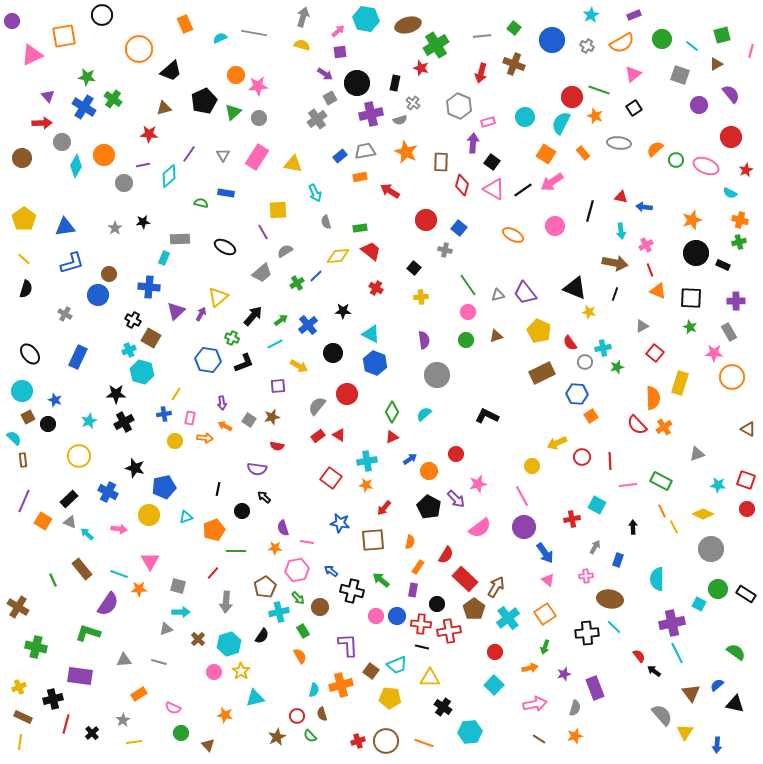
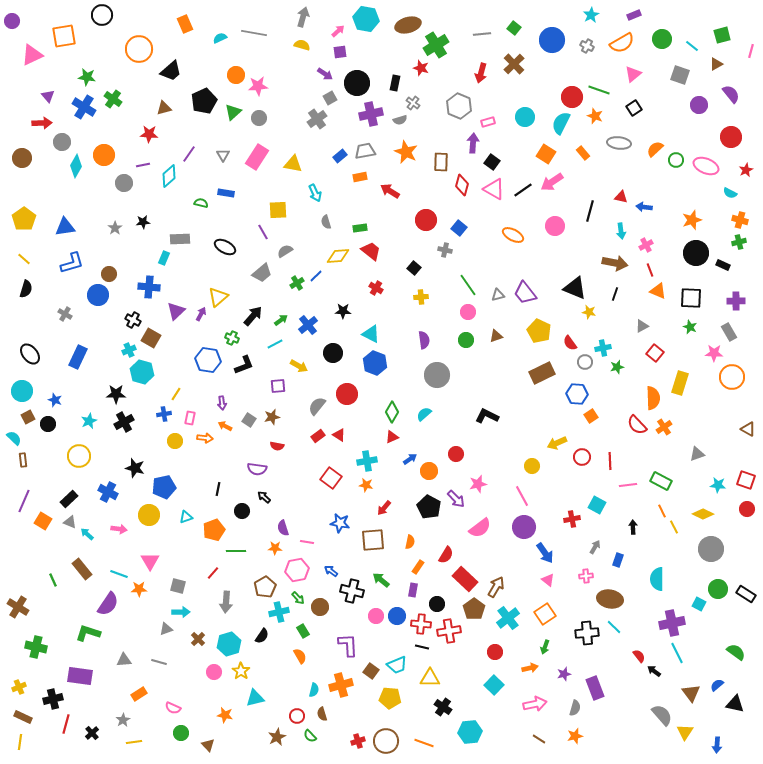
gray line at (482, 36): moved 2 px up
brown cross at (514, 64): rotated 25 degrees clockwise
black L-shape at (244, 363): moved 2 px down
